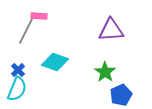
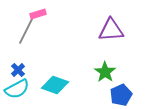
pink rectangle: moved 1 px left, 2 px up; rotated 21 degrees counterclockwise
cyan diamond: moved 23 px down
cyan semicircle: rotated 40 degrees clockwise
